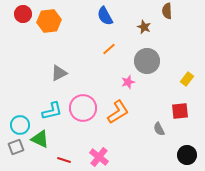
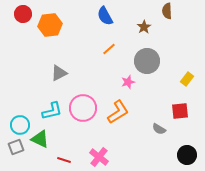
orange hexagon: moved 1 px right, 4 px down
brown star: rotated 16 degrees clockwise
gray semicircle: rotated 32 degrees counterclockwise
